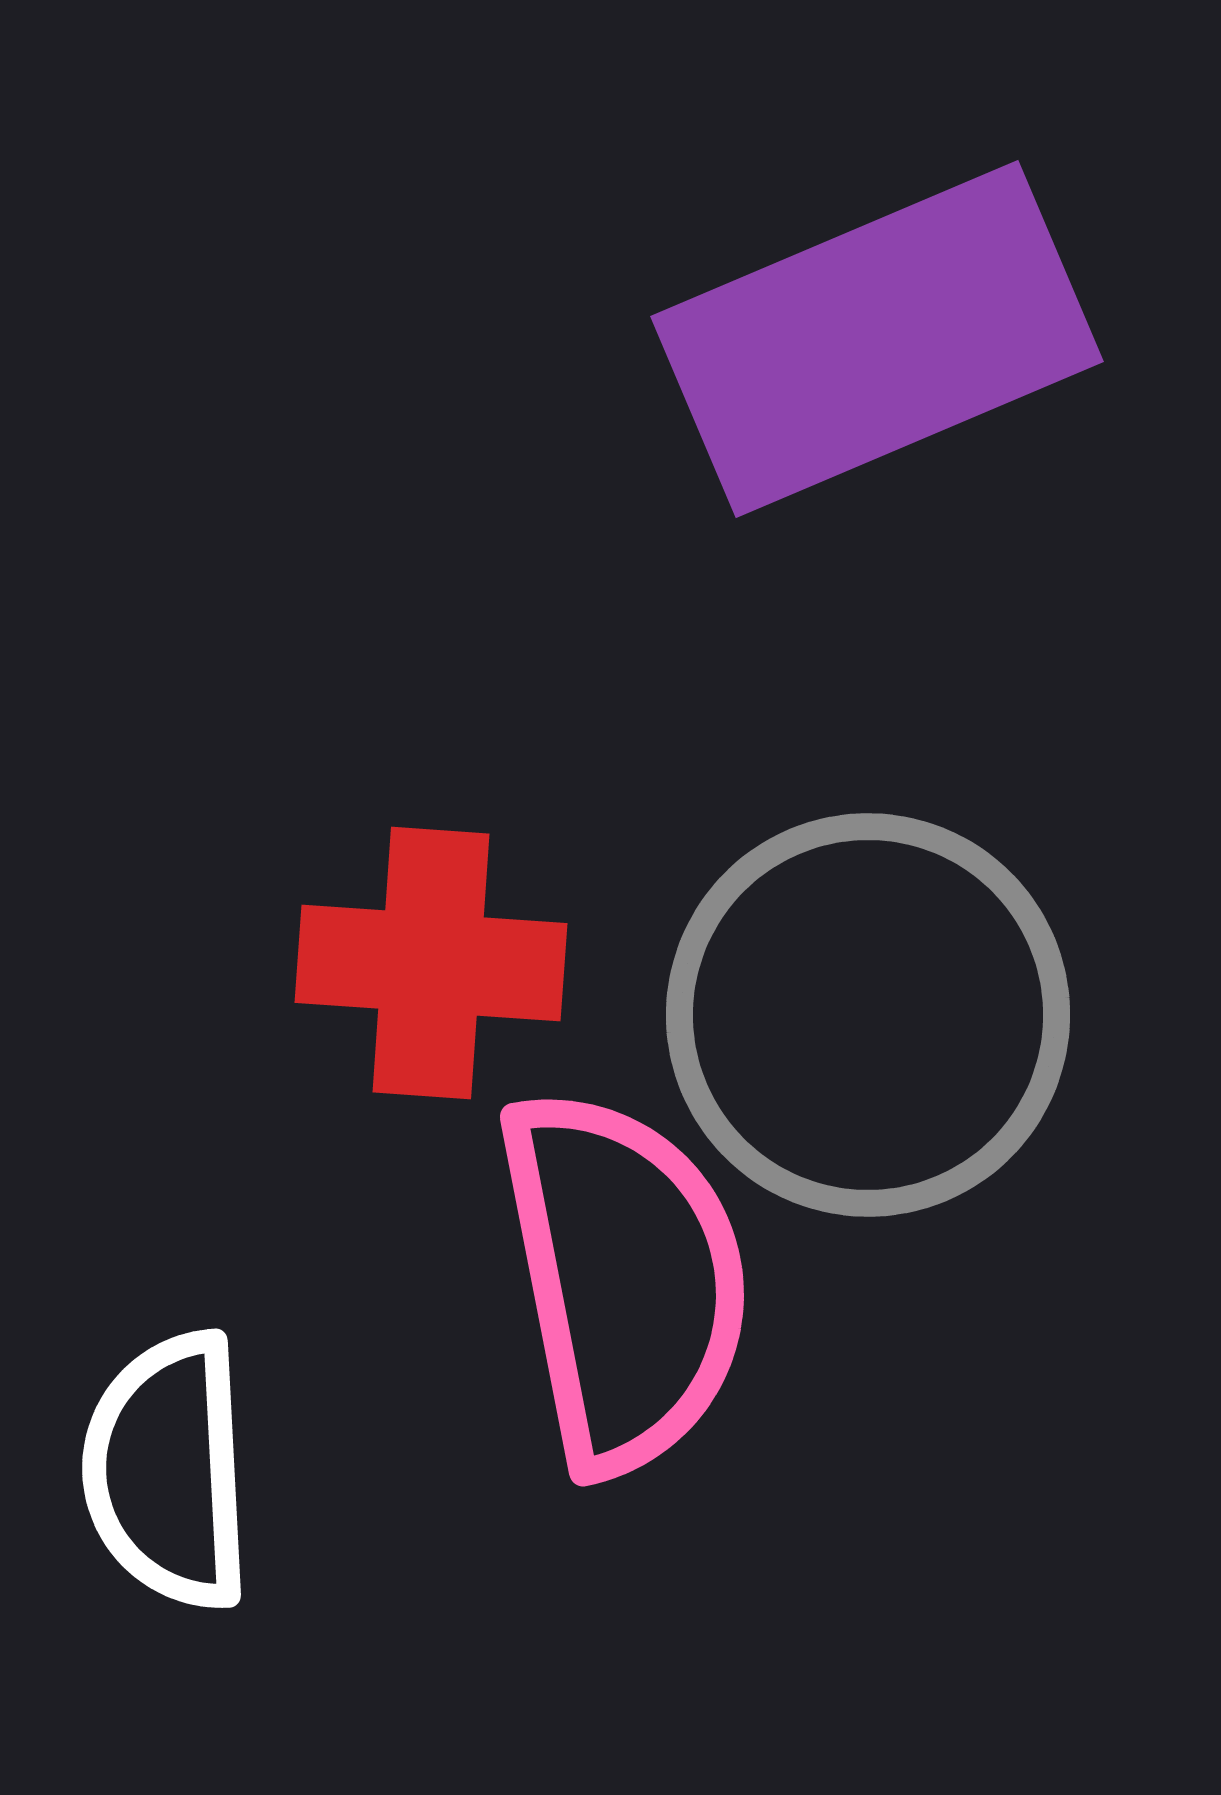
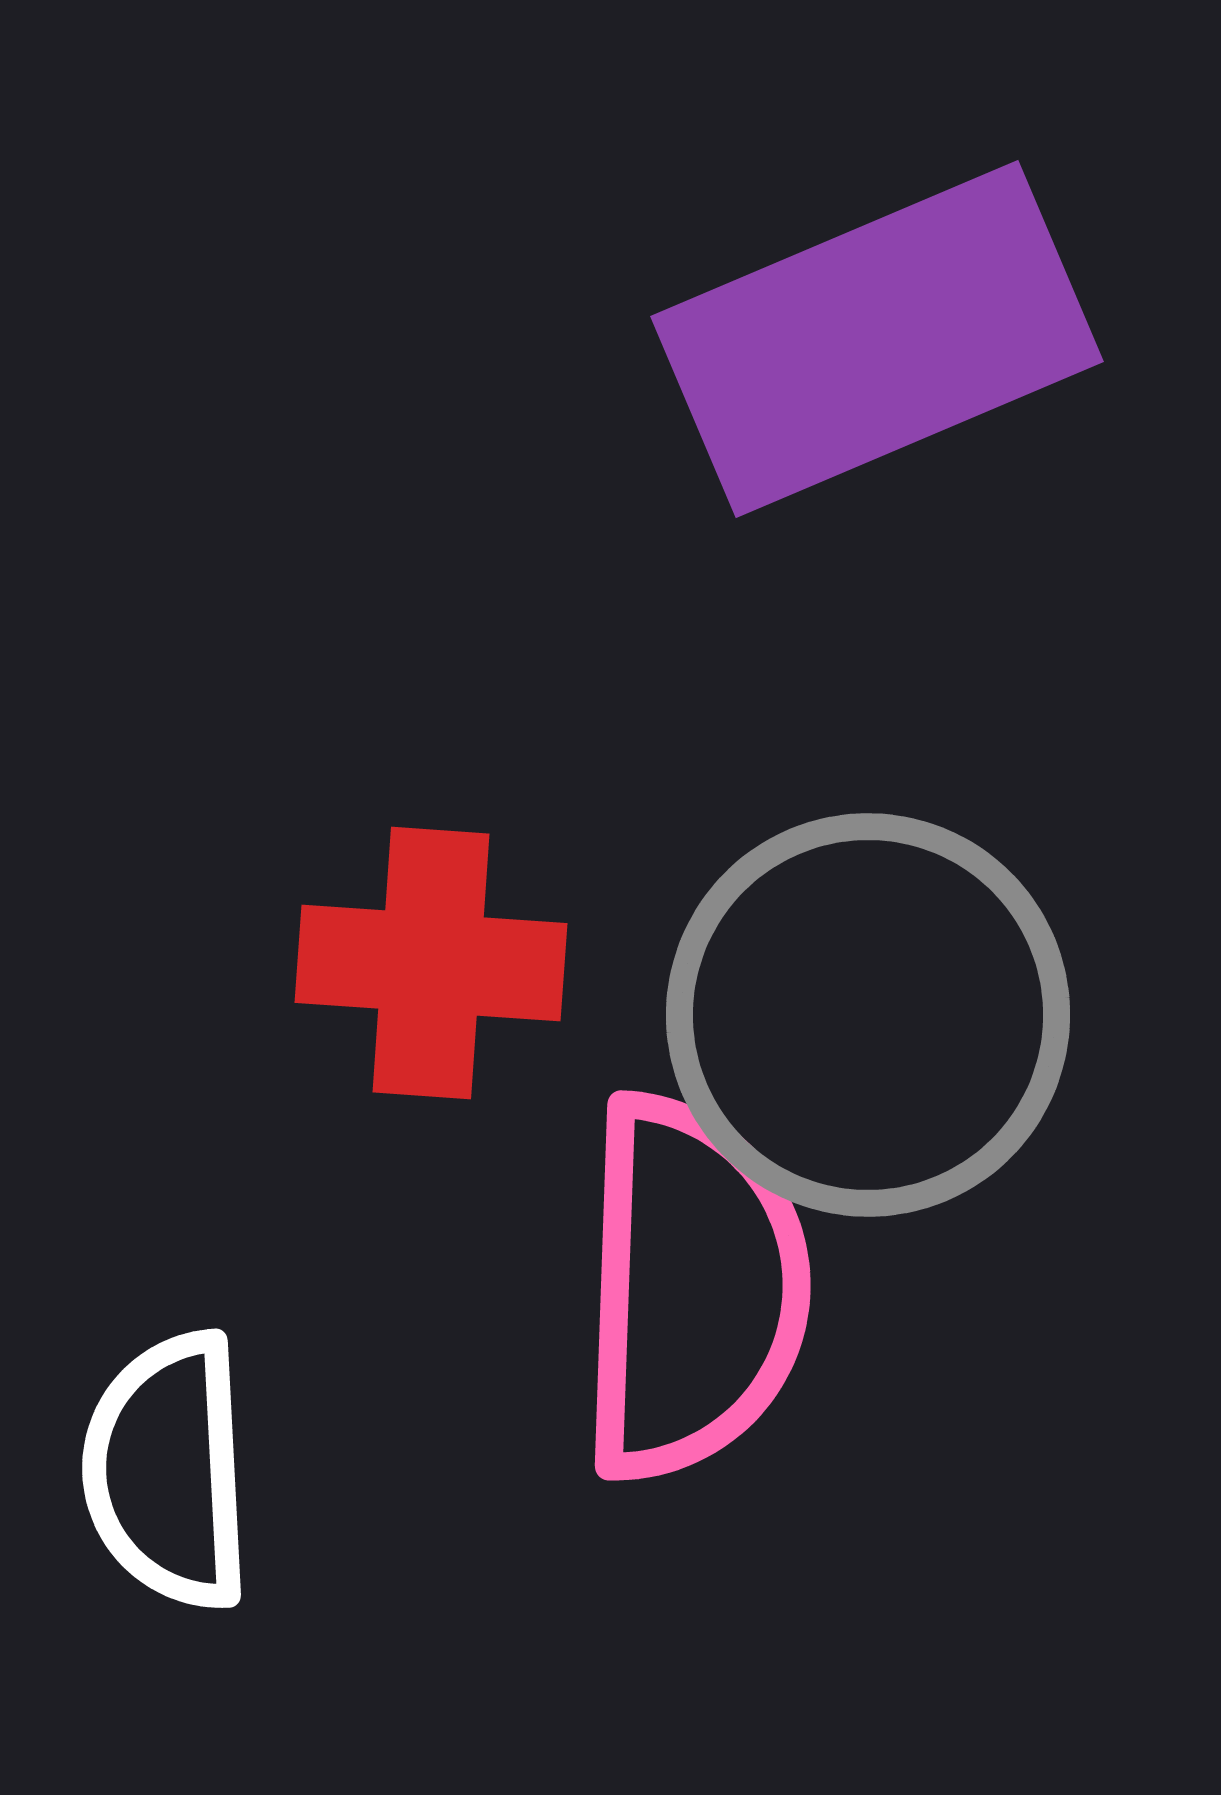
pink semicircle: moved 68 px right, 8 px down; rotated 13 degrees clockwise
